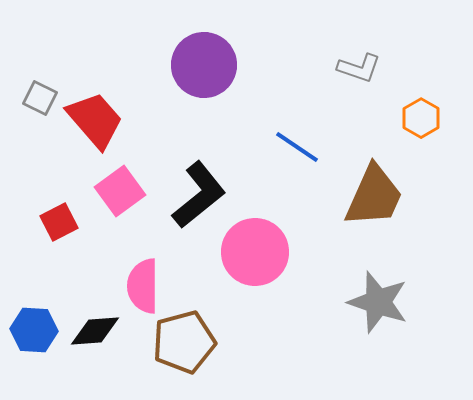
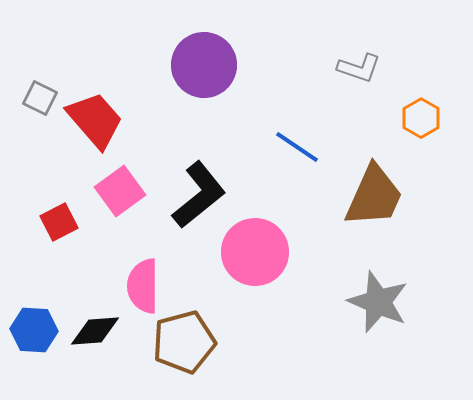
gray star: rotated 4 degrees clockwise
